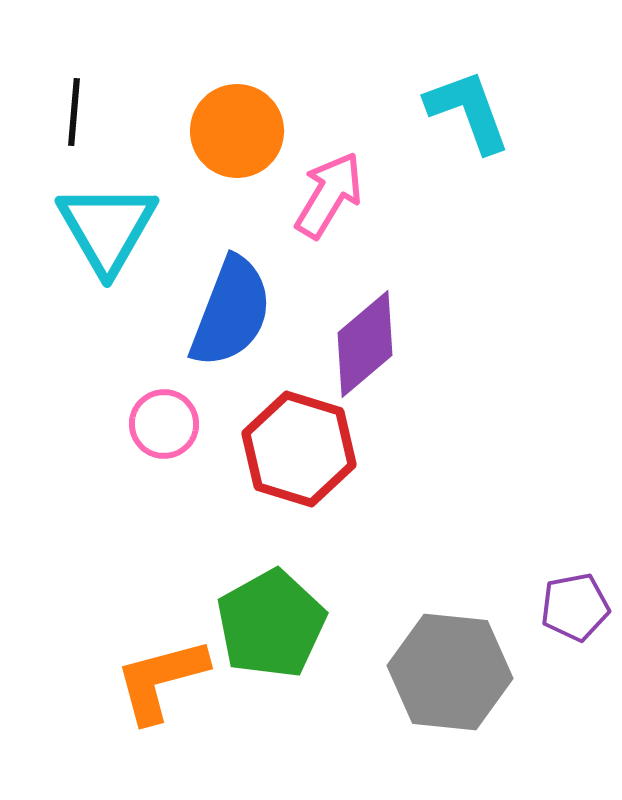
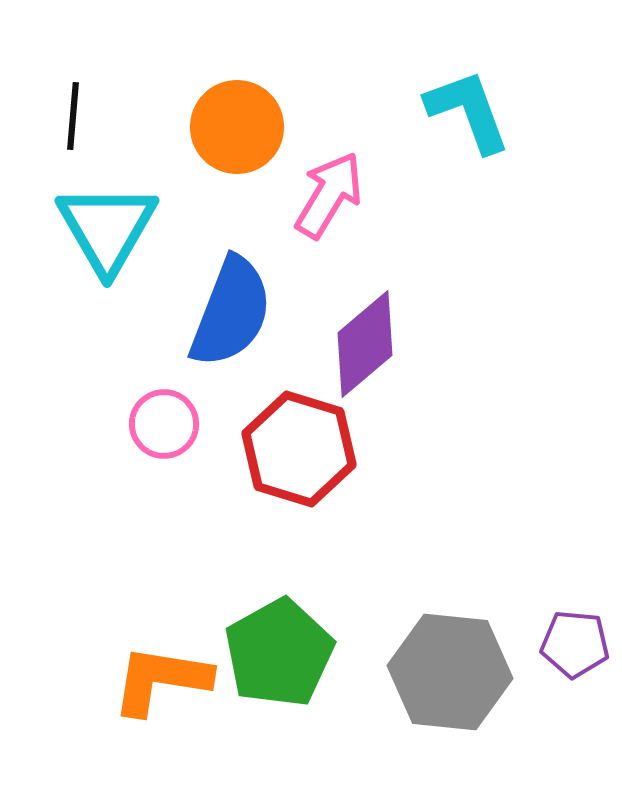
black line: moved 1 px left, 4 px down
orange circle: moved 4 px up
purple pentagon: moved 37 px down; rotated 16 degrees clockwise
green pentagon: moved 8 px right, 29 px down
orange L-shape: rotated 24 degrees clockwise
